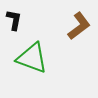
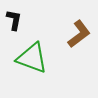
brown L-shape: moved 8 px down
